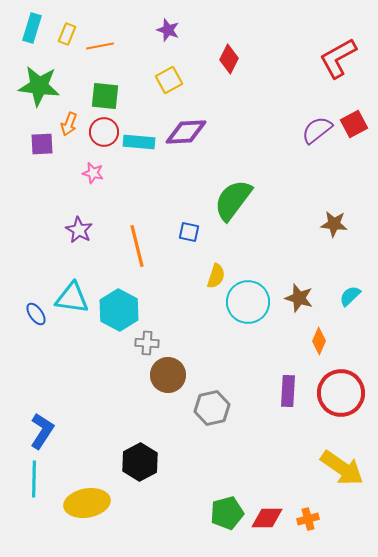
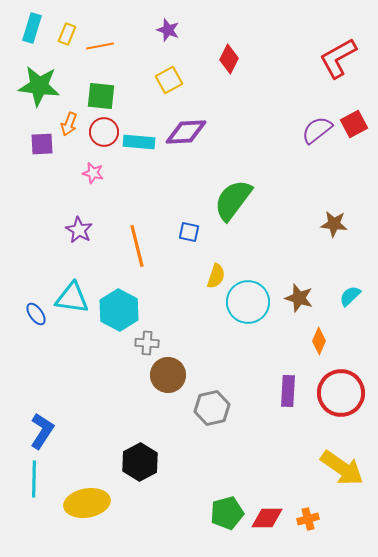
green square at (105, 96): moved 4 px left
